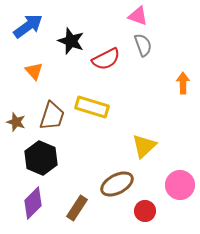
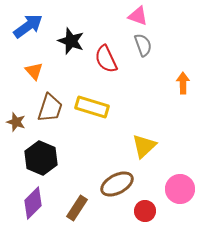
red semicircle: rotated 92 degrees clockwise
brown trapezoid: moved 2 px left, 8 px up
pink circle: moved 4 px down
